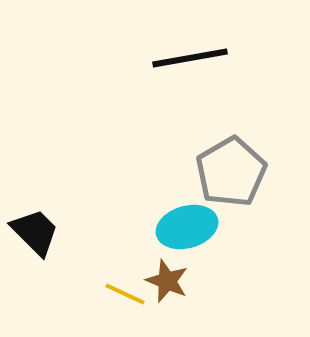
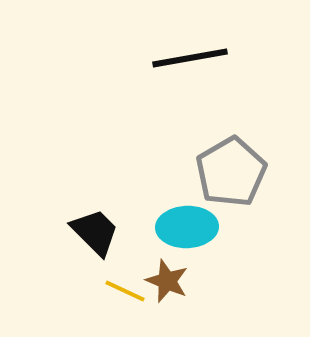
cyan ellipse: rotated 14 degrees clockwise
black trapezoid: moved 60 px right
yellow line: moved 3 px up
